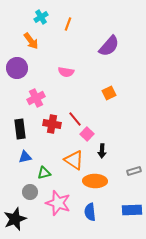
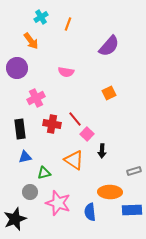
orange ellipse: moved 15 px right, 11 px down
